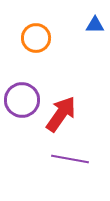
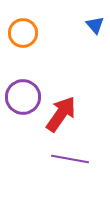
blue triangle: rotated 48 degrees clockwise
orange circle: moved 13 px left, 5 px up
purple circle: moved 1 px right, 3 px up
